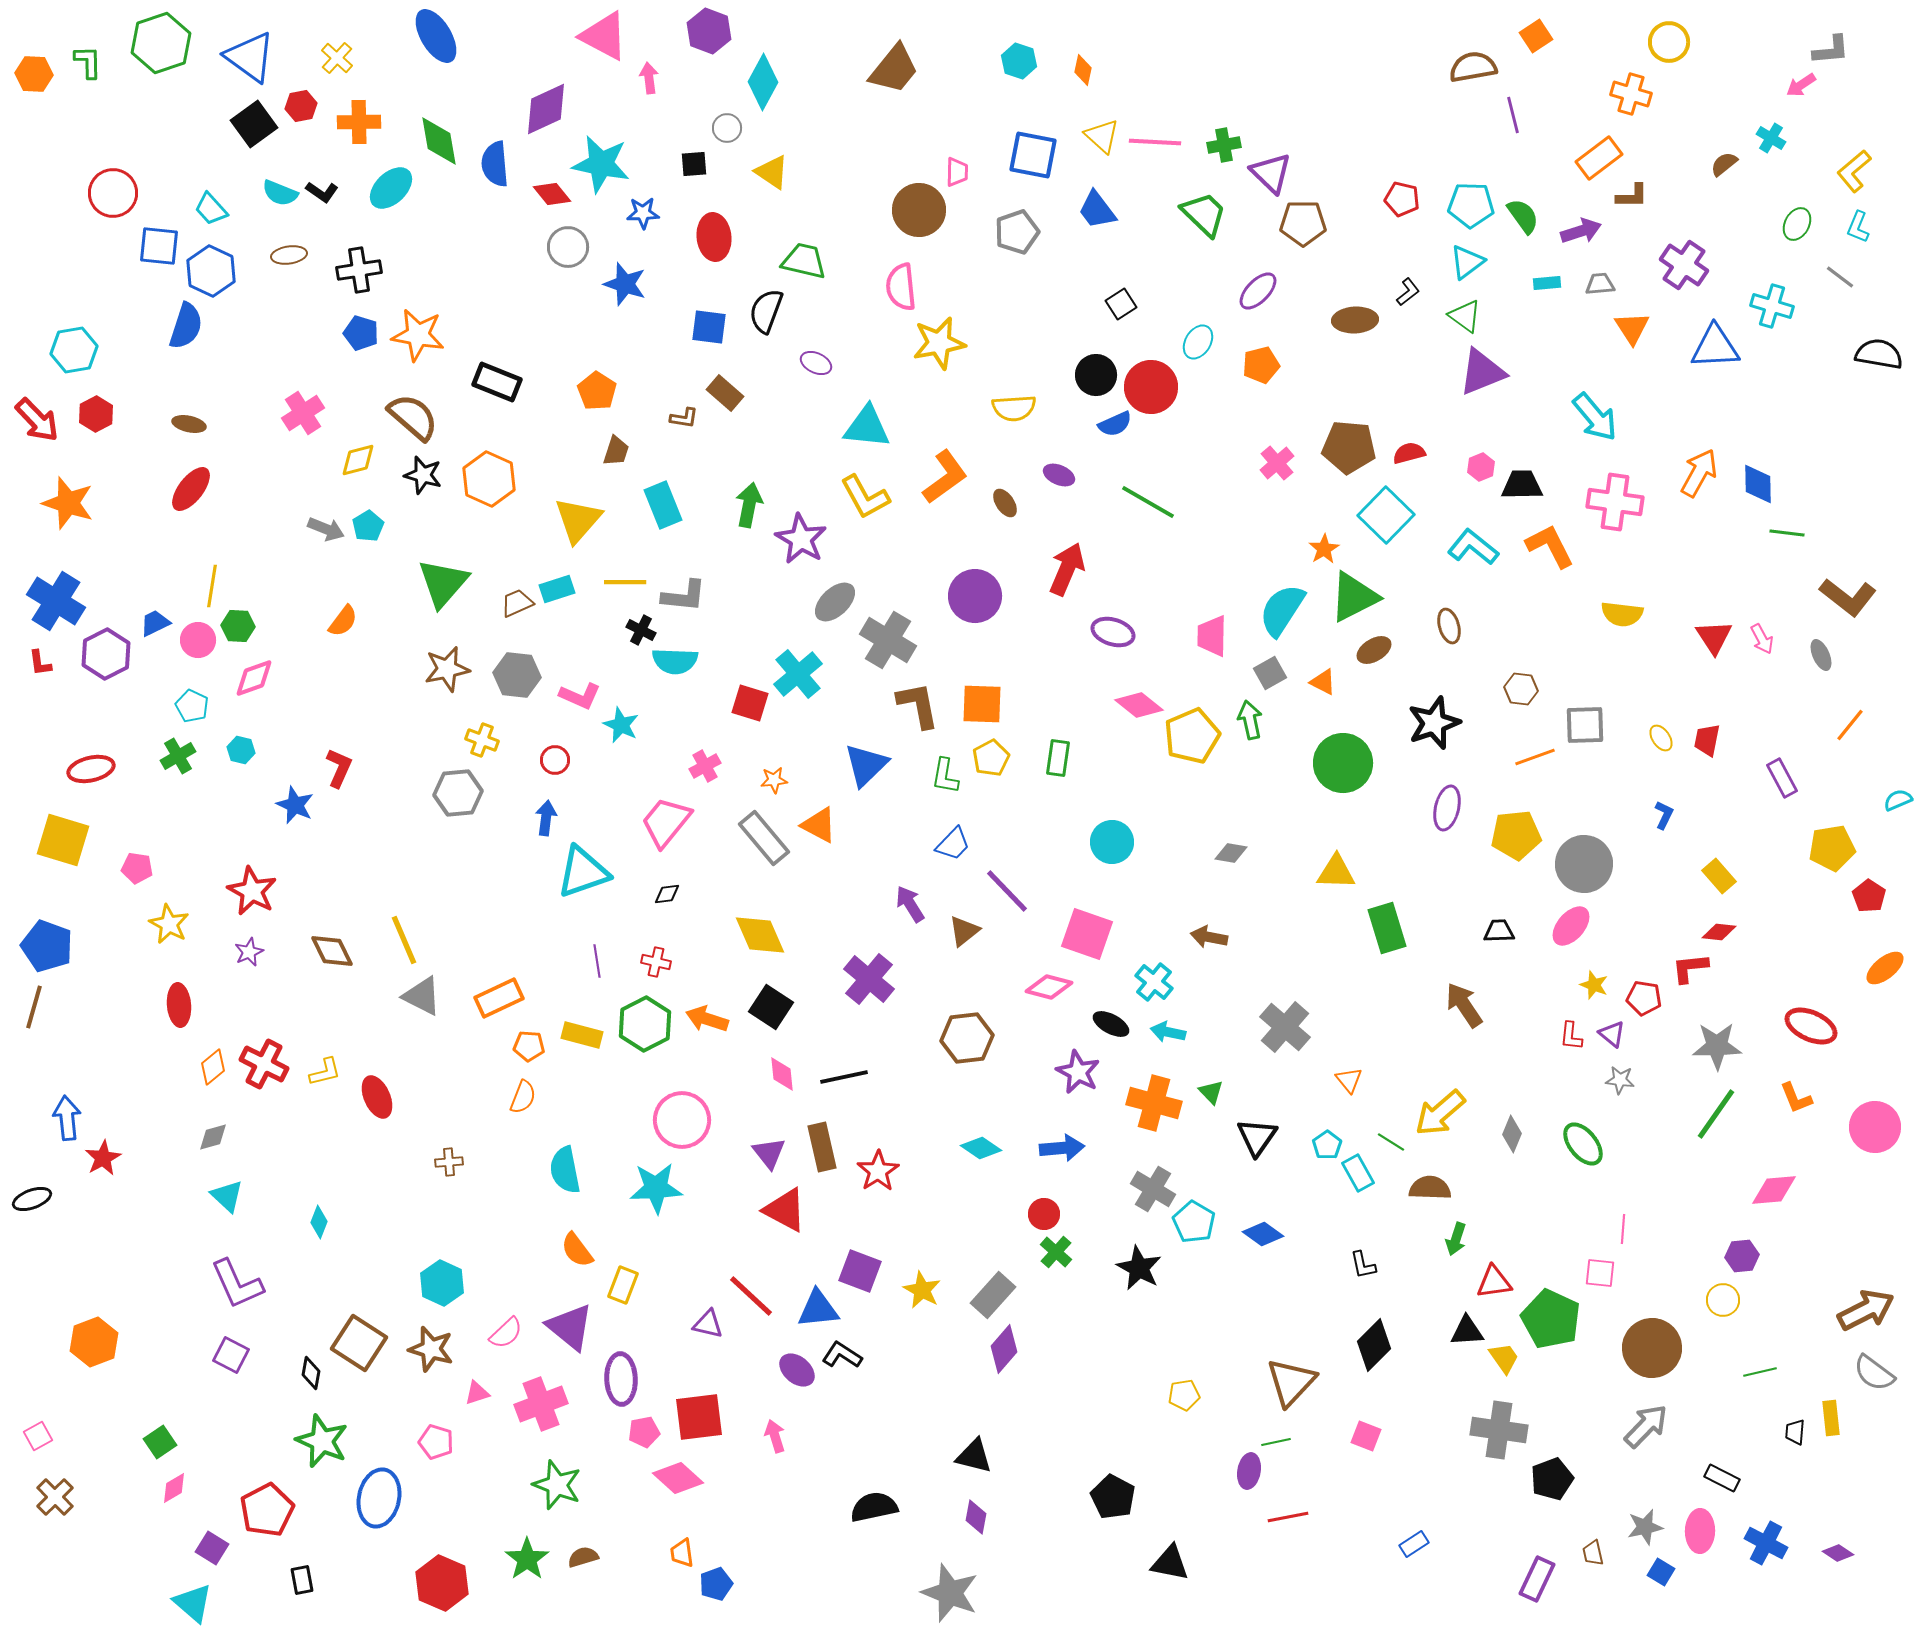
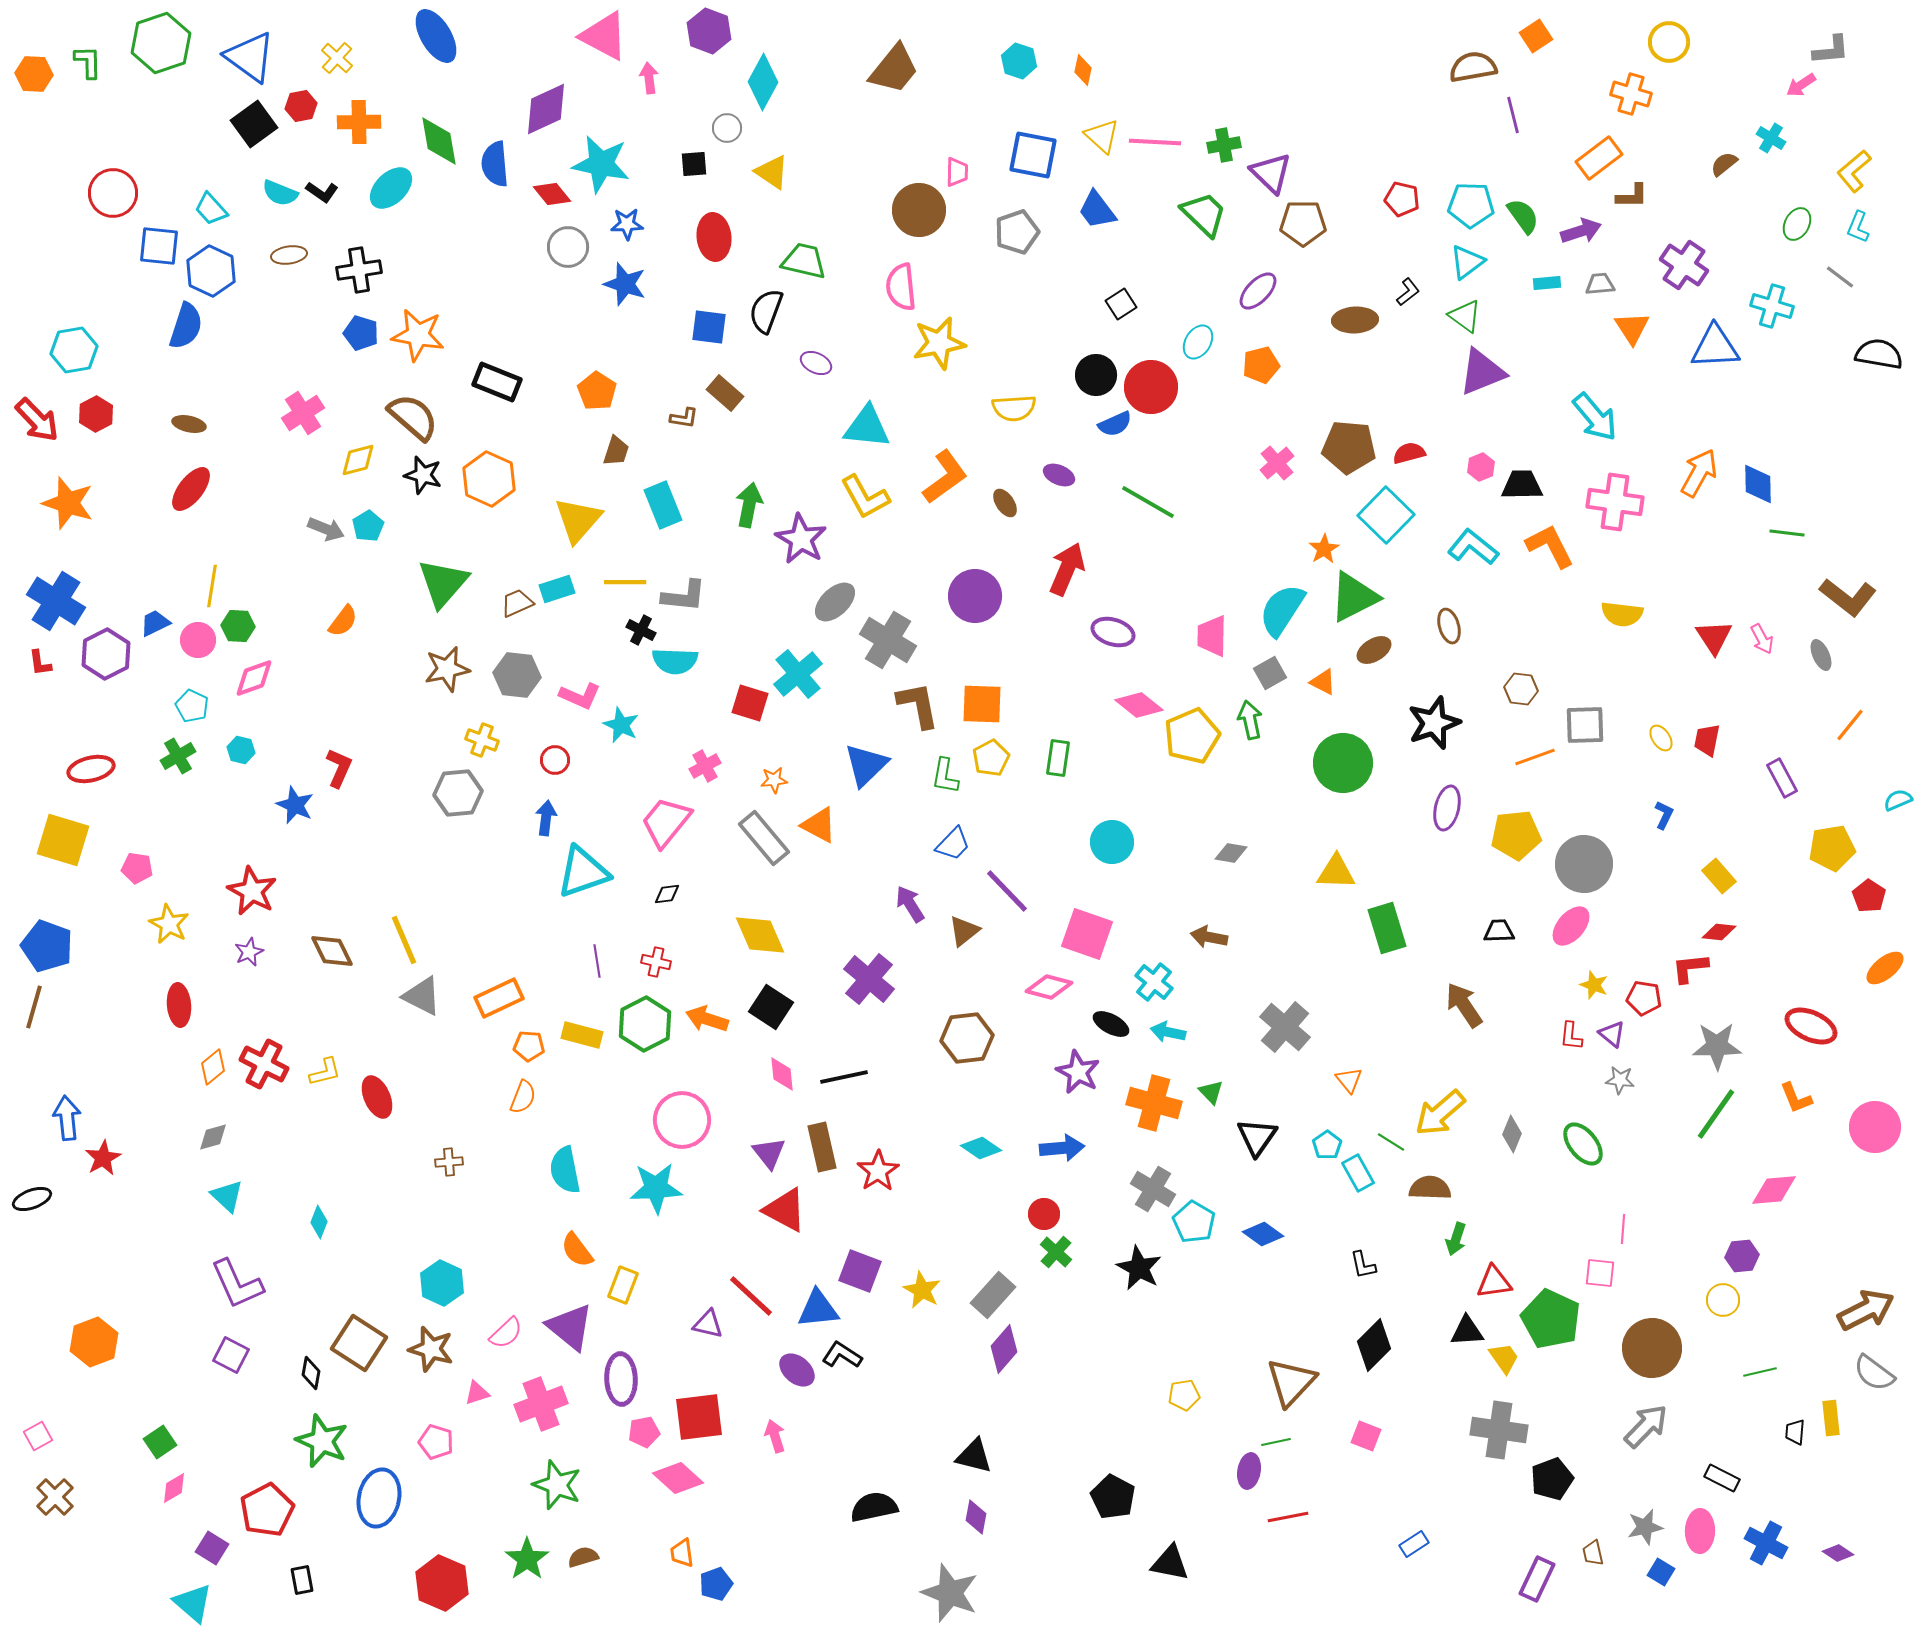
blue star at (643, 213): moved 16 px left, 11 px down
